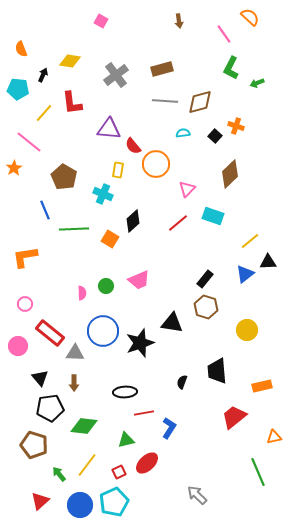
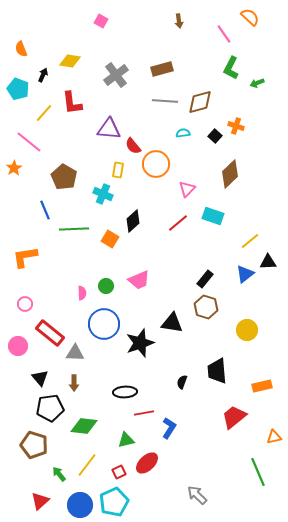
cyan pentagon at (18, 89): rotated 15 degrees clockwise
blue circle at (103, 331): moved 1 px right, 7 px up
